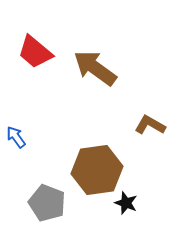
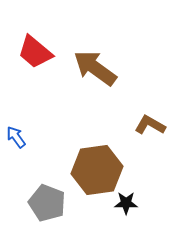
black star: rotated 20 degrees counterclockwise
